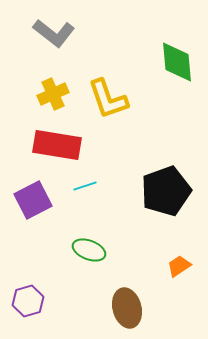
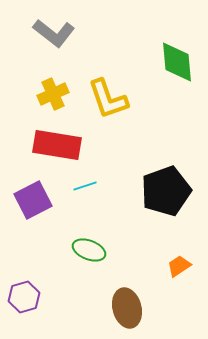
purple hexagon: moved 4 px left, 4 px up
